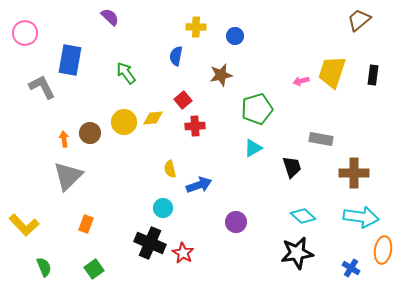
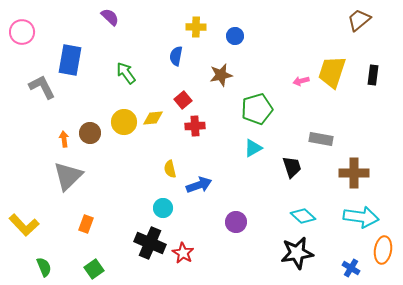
pink circle: moved 3 px left, 1 px up
